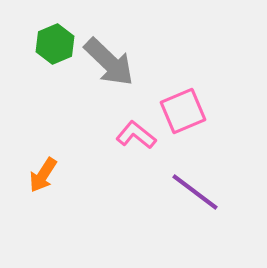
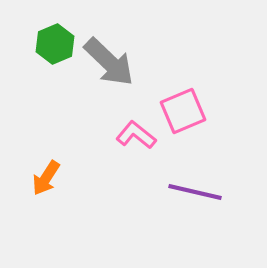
orange arrow: moved 3 px right, 3 px down
purple line: rotated 24 degrees counterclockwise
